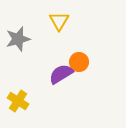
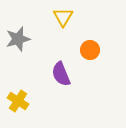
yellow triangle: moved 4 px right, 4 px up
orange circle: moved 11 px right, 12 px up
purple semicircle: rotated 80 degrees counterclockwise
